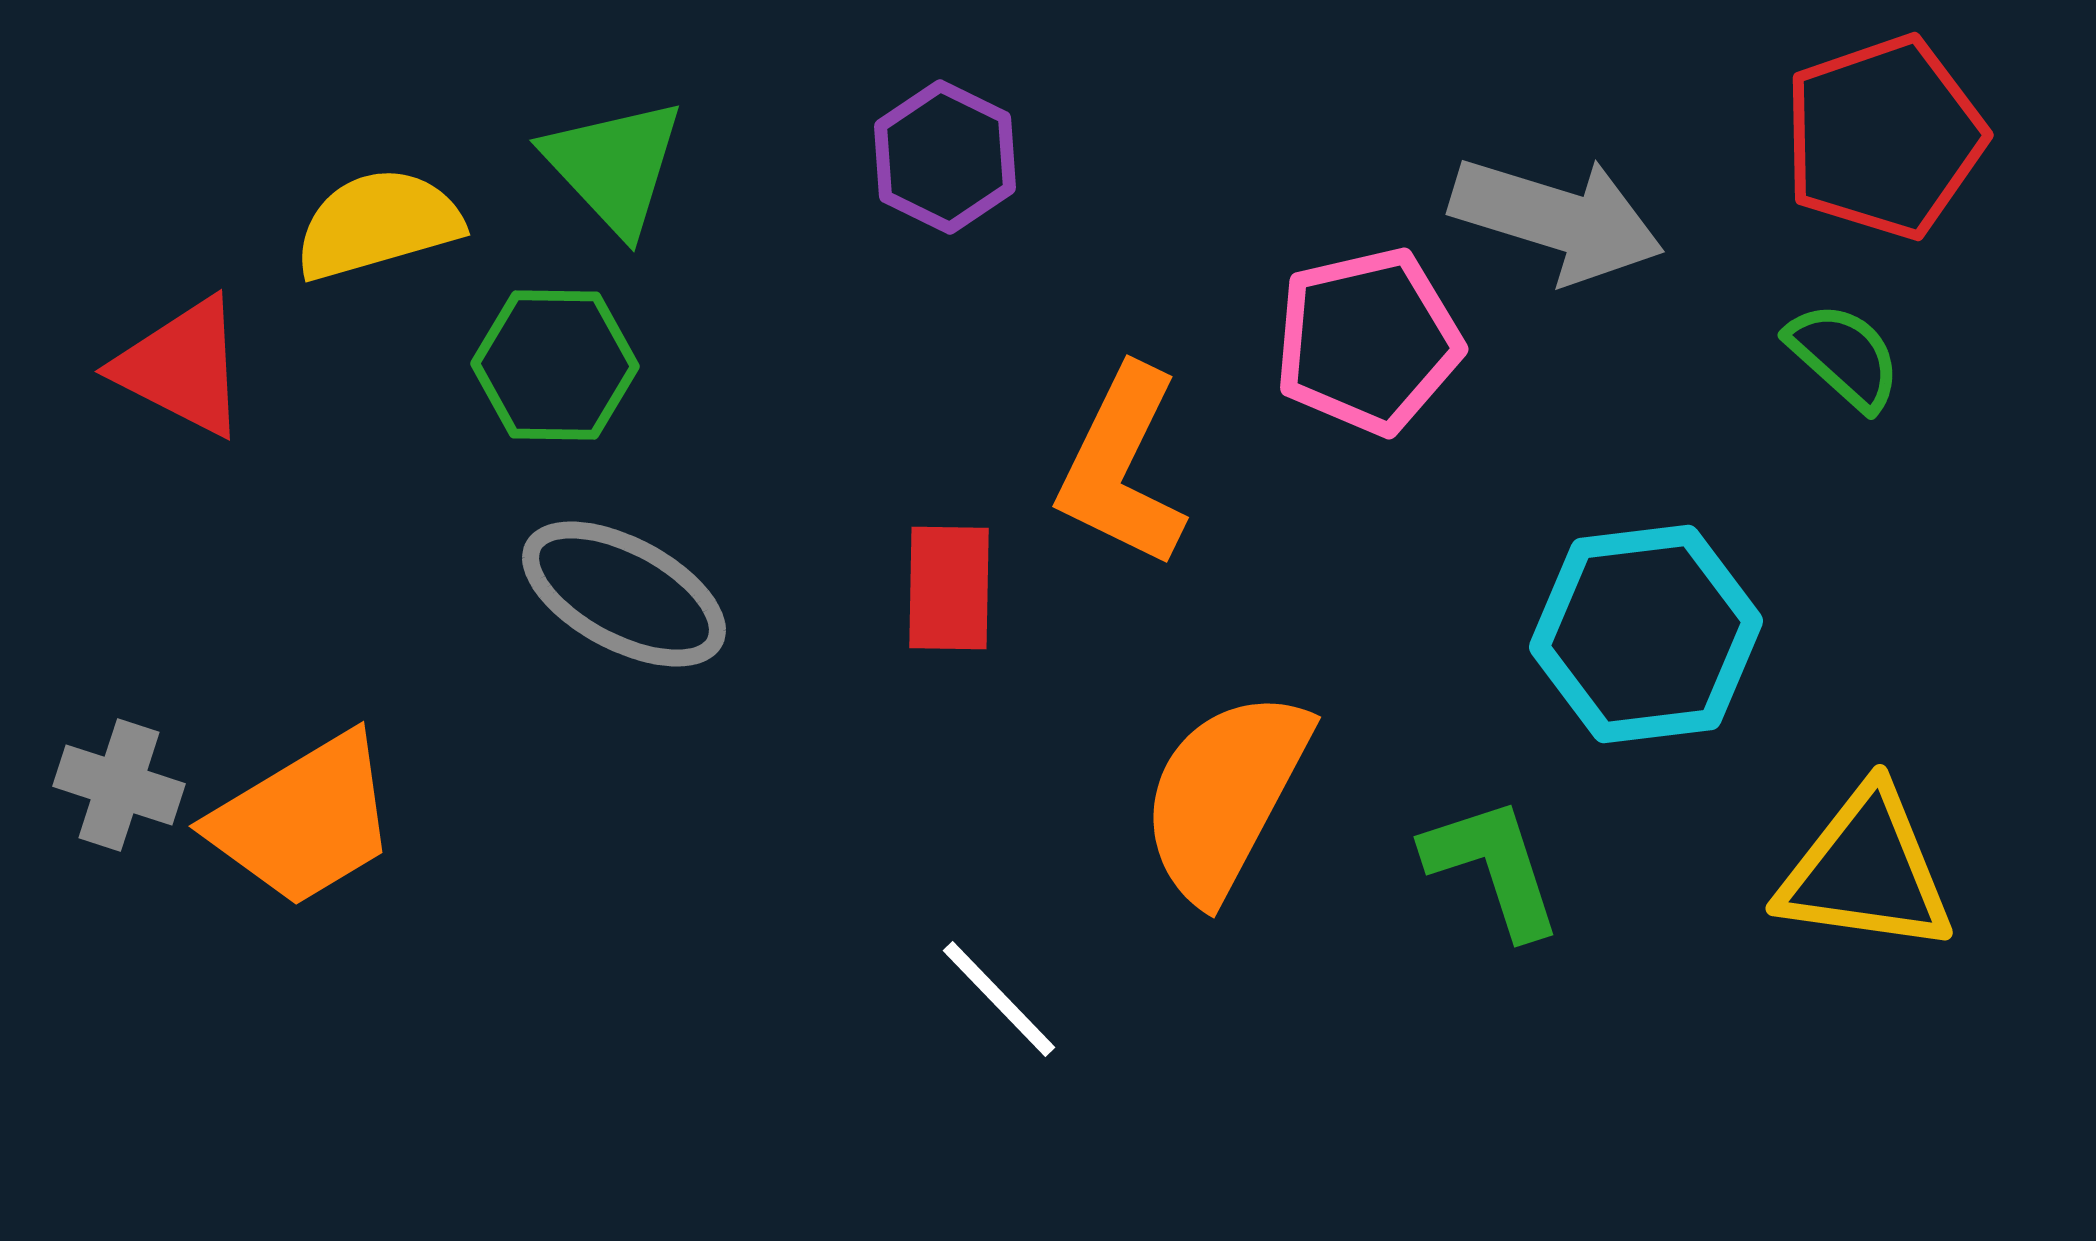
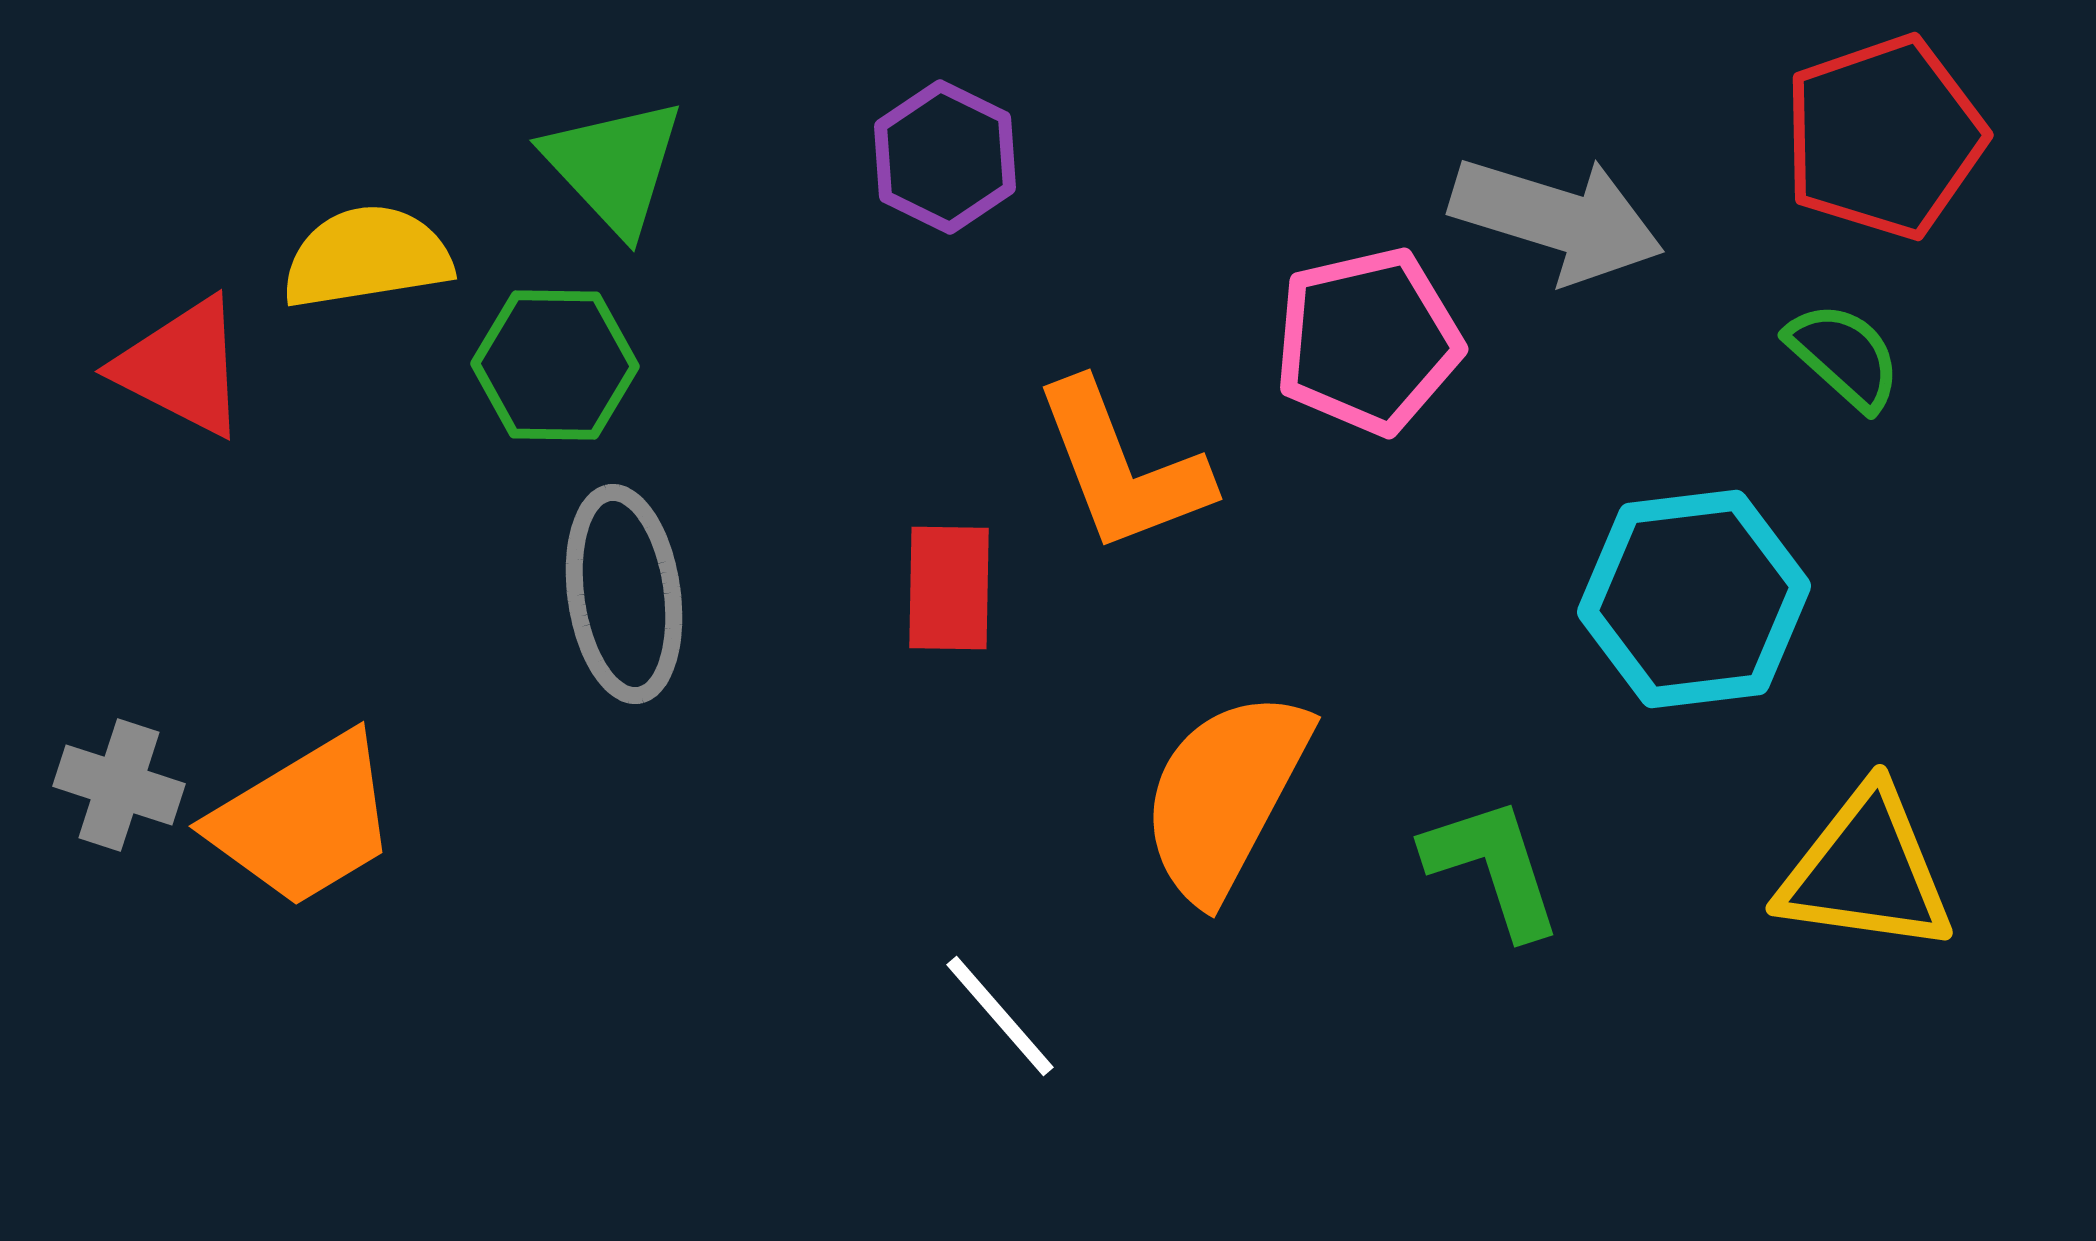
yellow semicircle: moved 11 px left, 33 px down; rotated 7 degrees clockwise
orange L-shape: rotated 47 degrees counterclockwise
gray ellipse: rotated 54 degrees clockwise
cyan hexagon: moved 48 px right, 35 px up
white line: moved 1 px right, 17 px down; rotated 3 degrees clockwise
